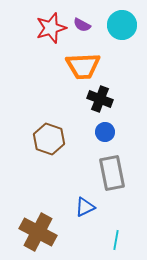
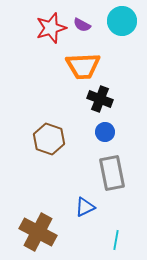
cyan circle: moved 4 px up
